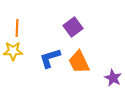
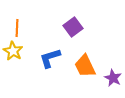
yellow star: rotated 30 degrees clockwise
orange trapezoid: moved 6 px right, 4 px down
